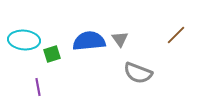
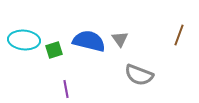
brown line: moved 3 px right; rotated 25 degrees counterclockwise
blue semicircle: rotated 20 degrees clockwise
green square: moved 2 px right, 4 px up
gray semicircle: moved 1 px right, 2 px down
purple line: moved 28 px right, 2 px down
